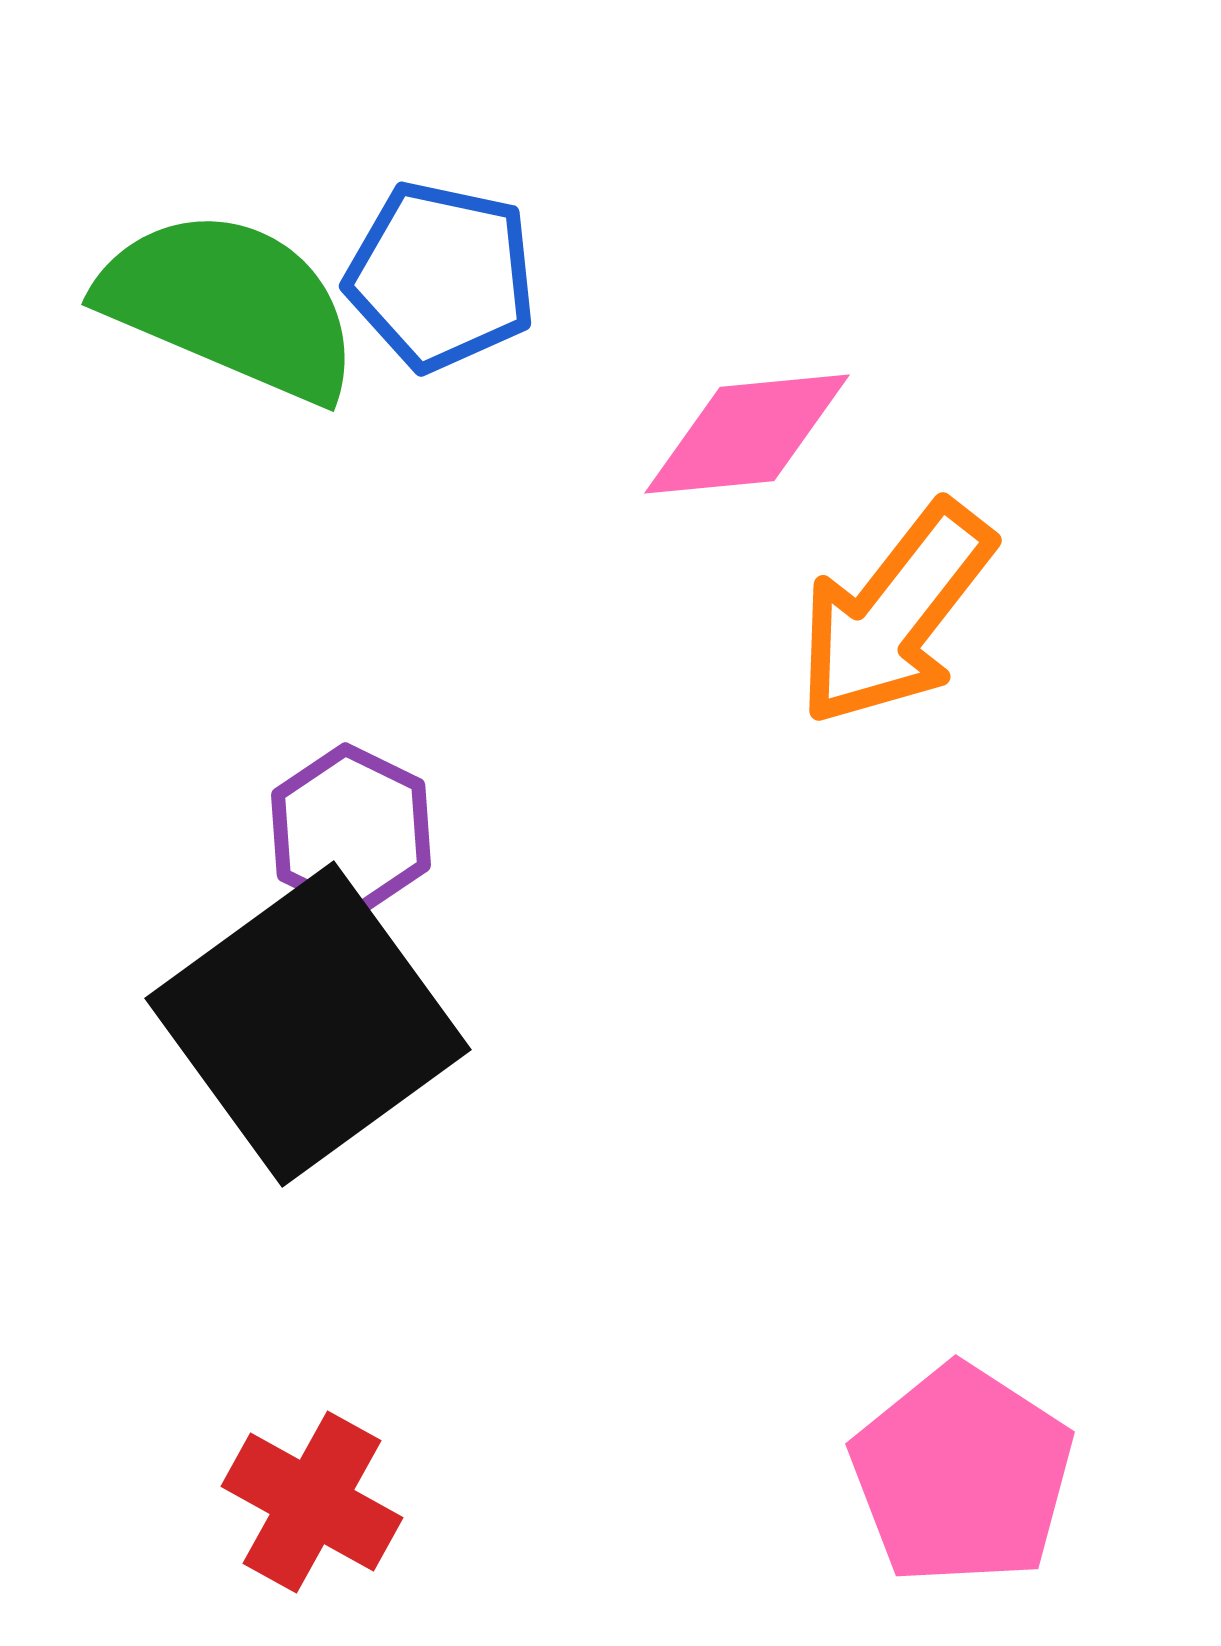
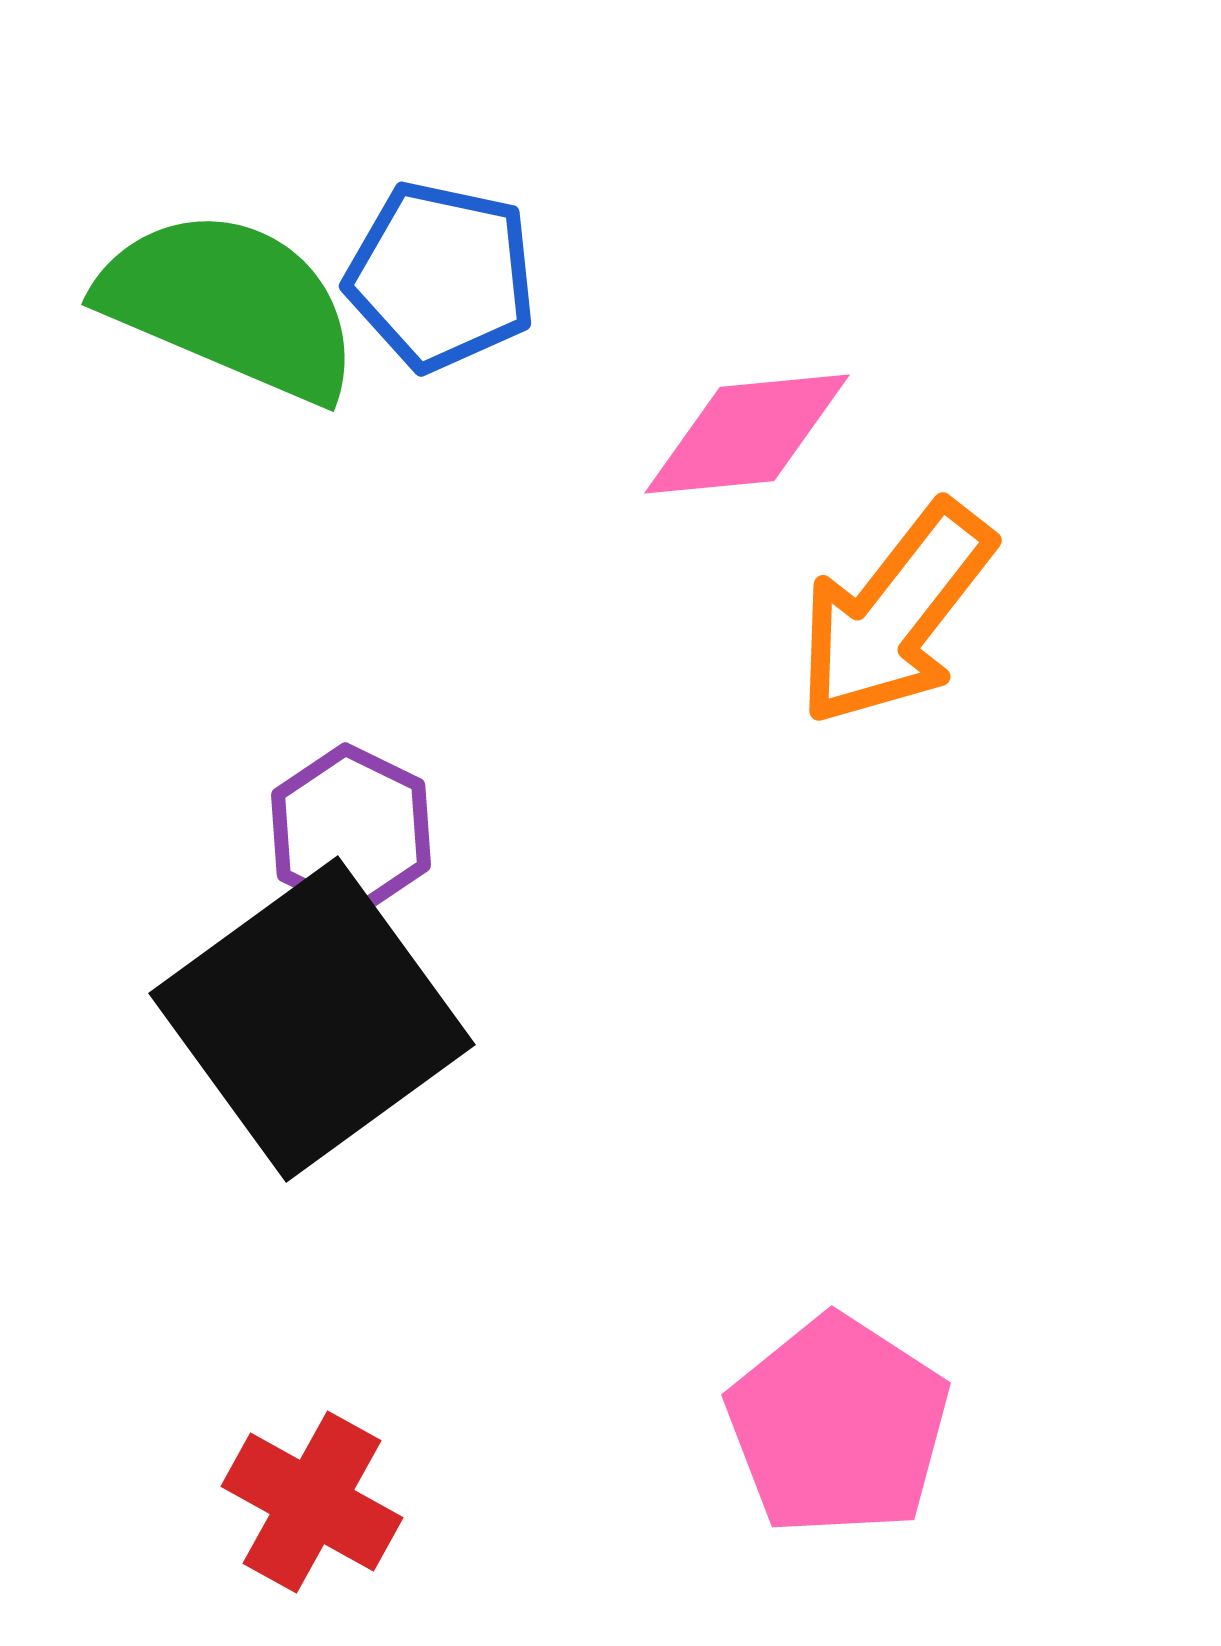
black square: moved 4 px right, 5 px up
pink pentagon: moved 124 px left, 49 px up
